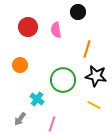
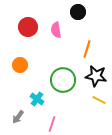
yellow line: moved 5 px right, 5 px up
gray arrow: moved 2 px left, 2 px up
